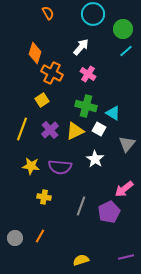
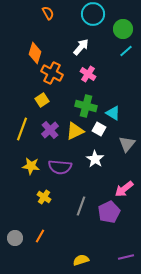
yellow cross: rotated 24 degrees clockwise
